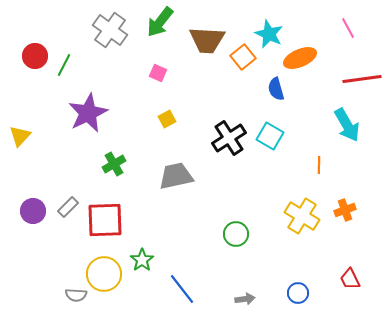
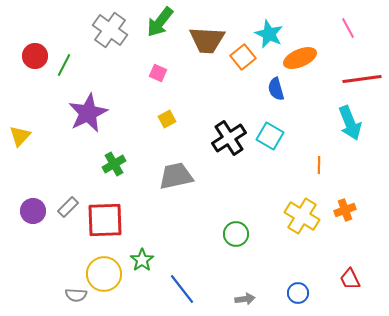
cyan arrow: moved 3 px right, 2 px up; rotated 8 degrees clockwise
